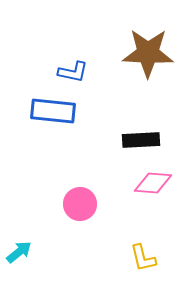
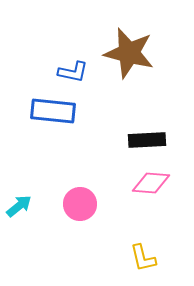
brown star: moved 19 px left; rotated 12 degrees clockwise
black rectangle: moved 6 px right
pink diamond: moved 2 px left
cyan arrow: moved 46 px up
